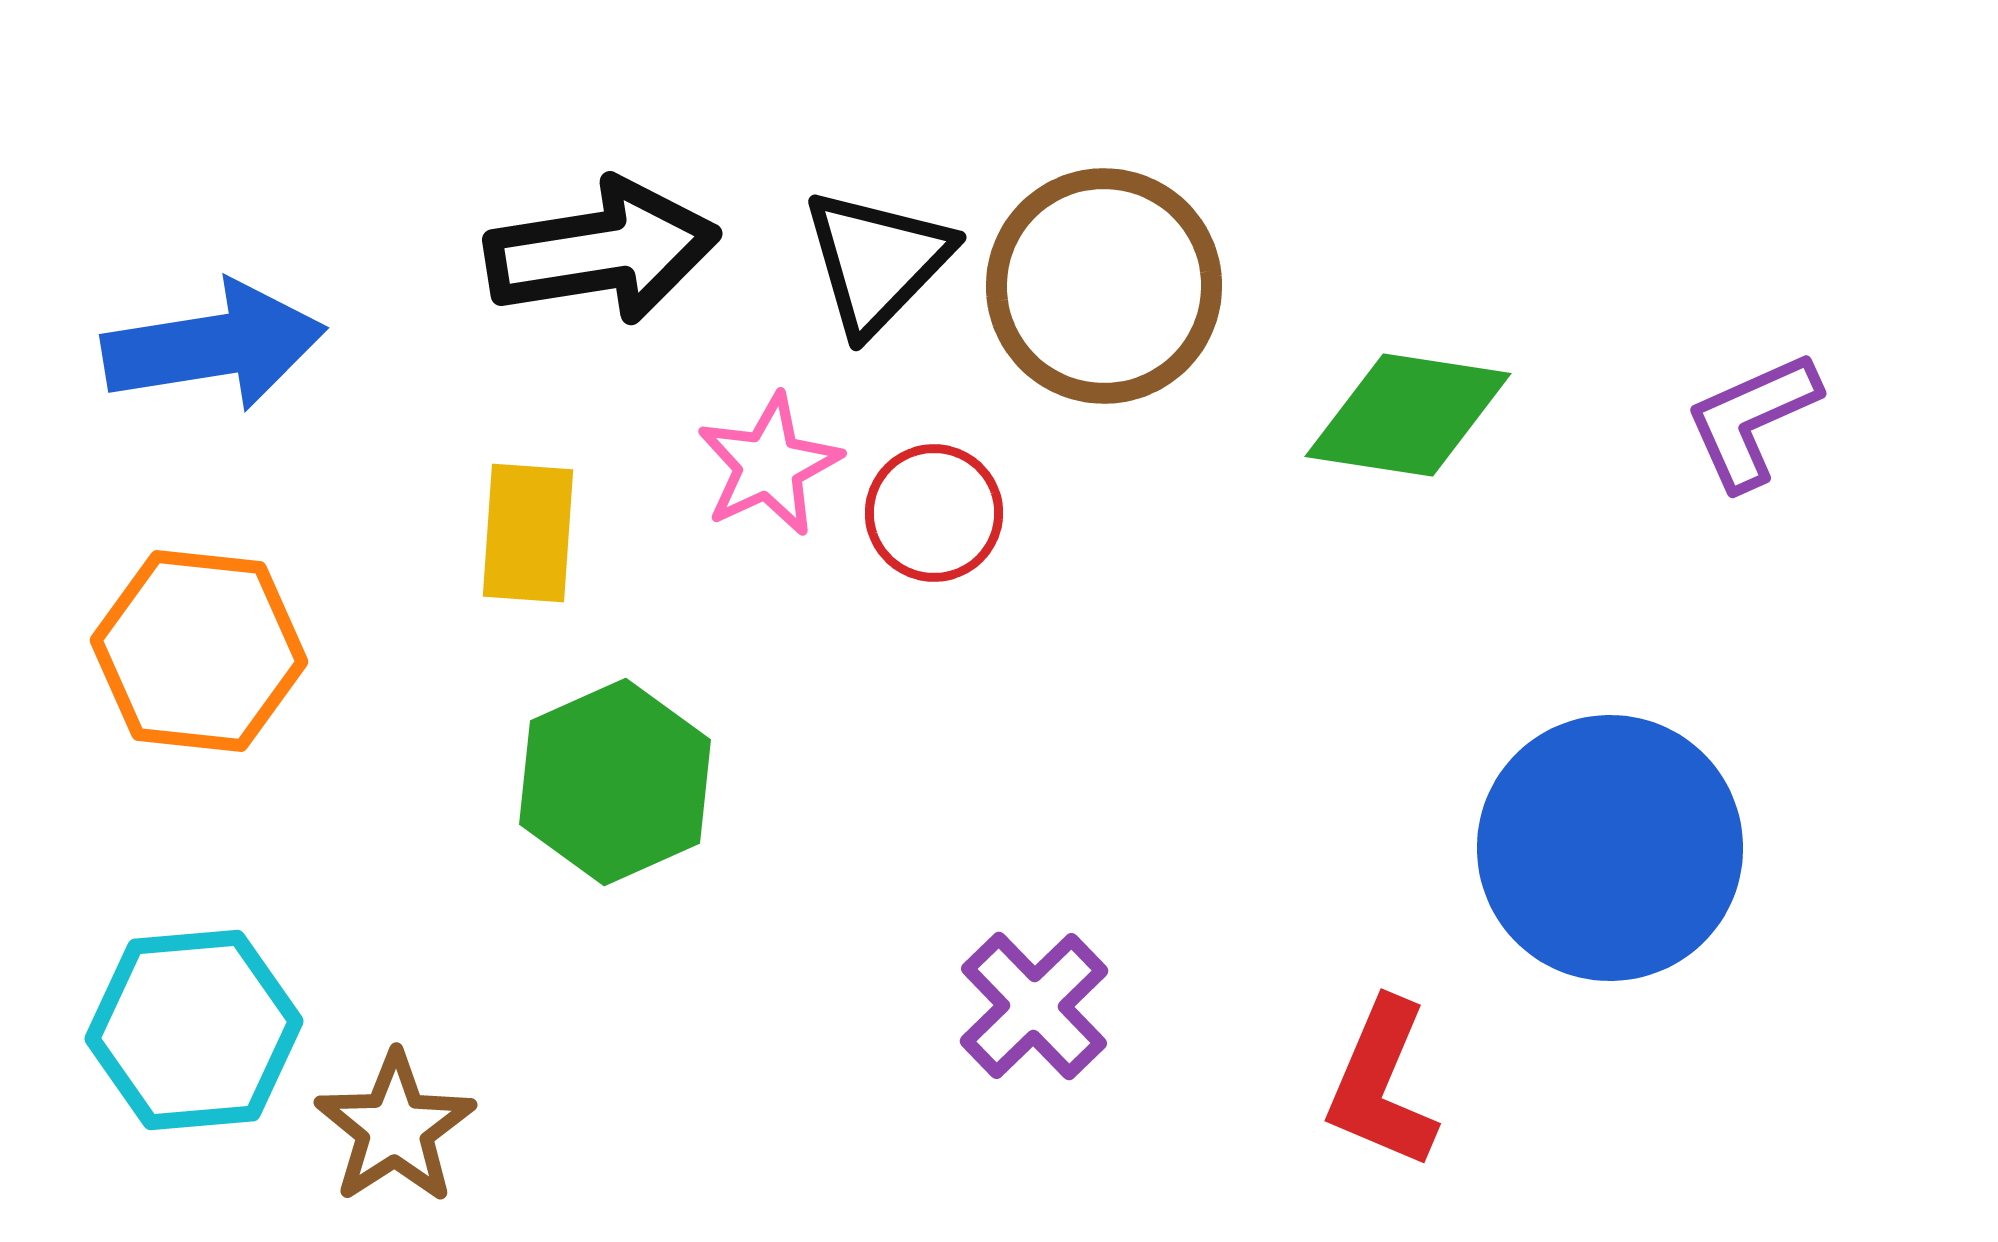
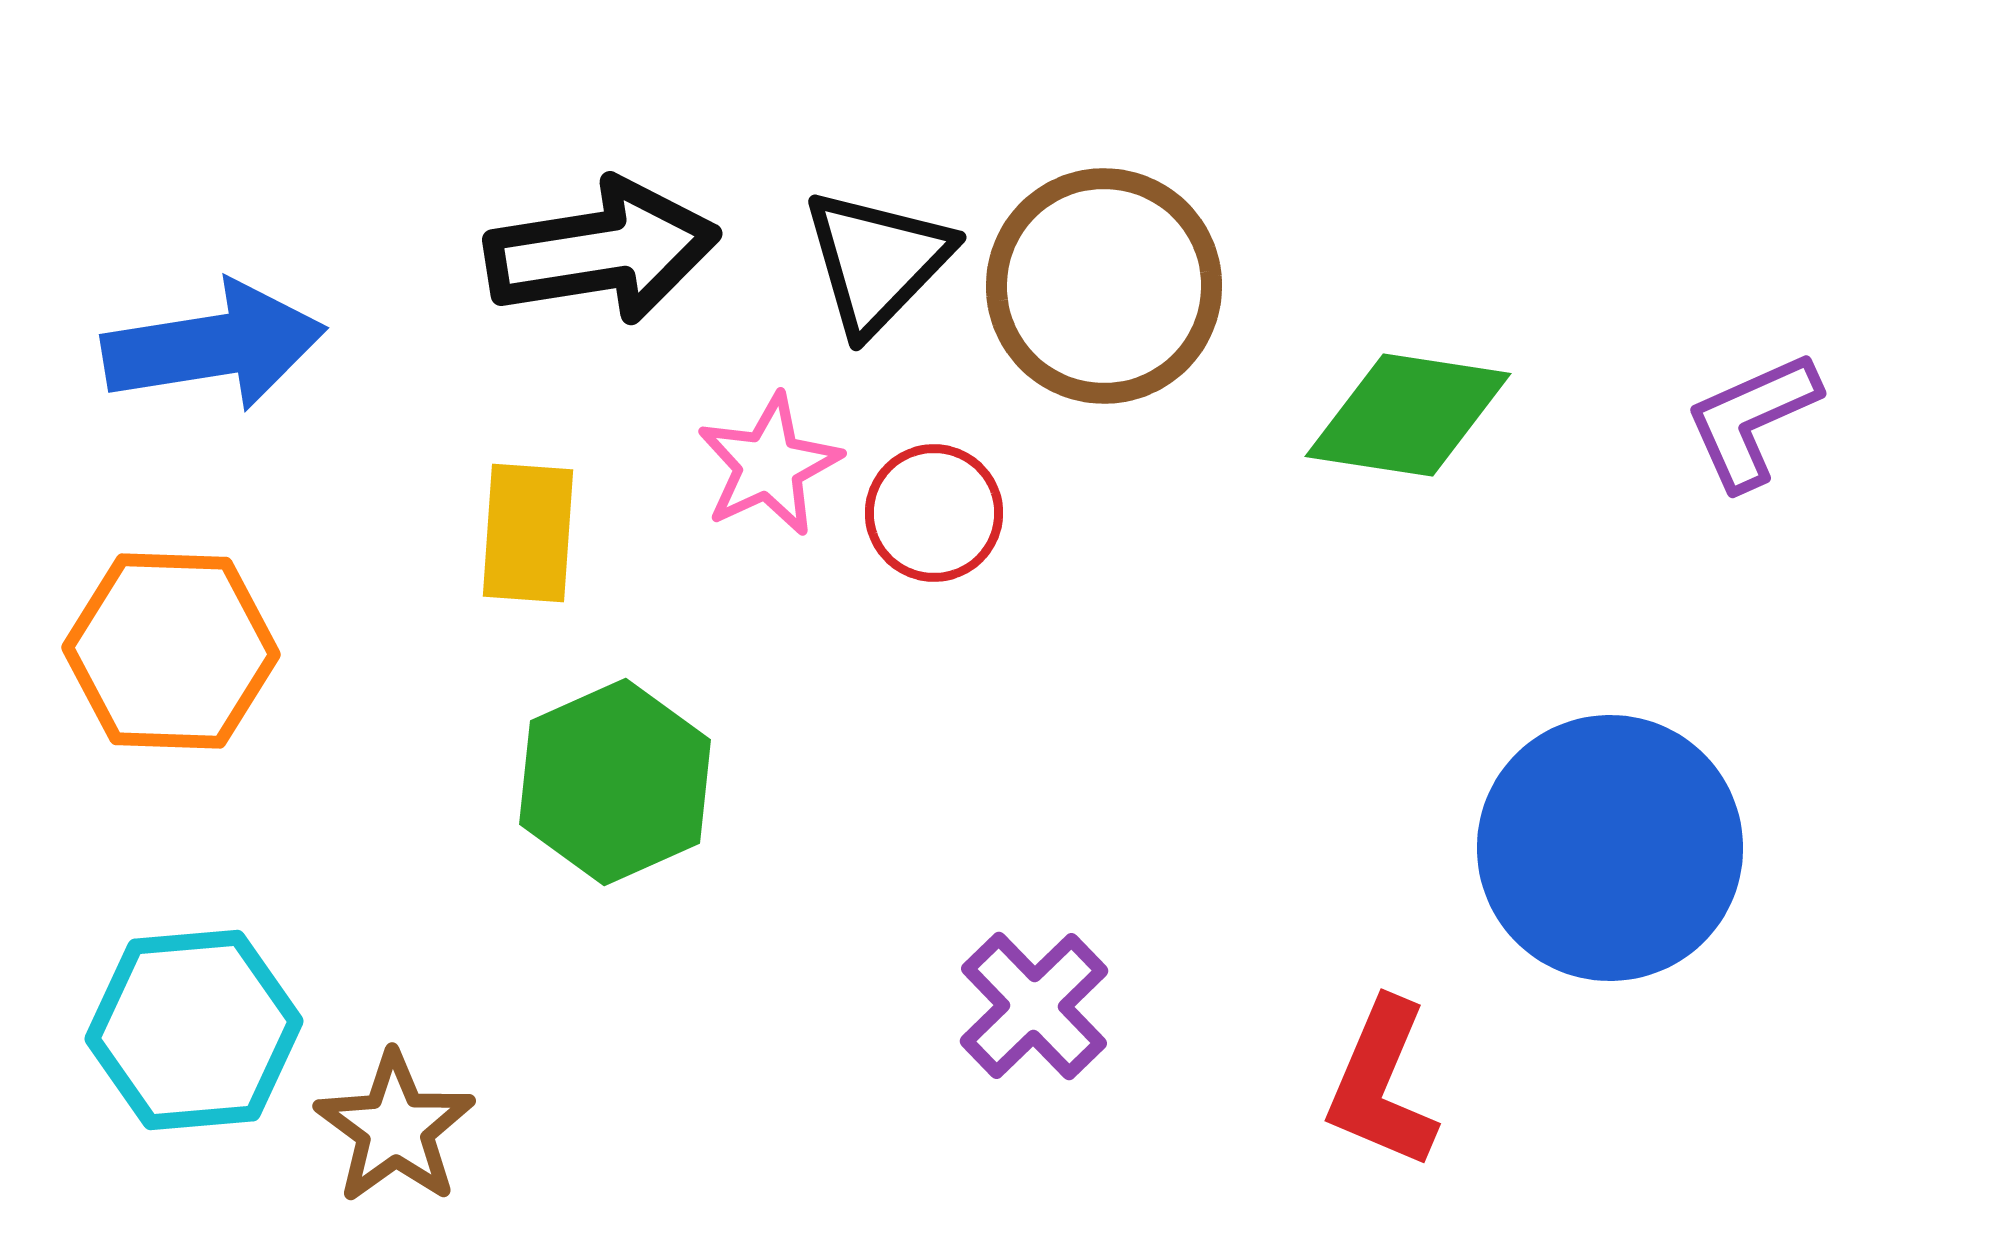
orange hexagon: moved 28 px left; rotated 4 degrees counterclockwise
brown star: rotated 3 degrees counterclockwise
